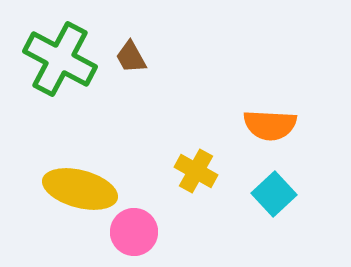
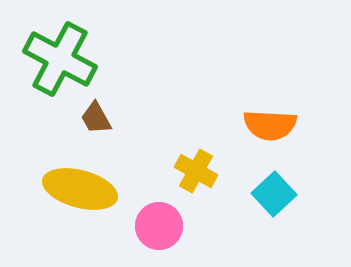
brown trapezoid: moved 35 px left, 61 px down
pink circle: moved 25 px right, 6 px up
